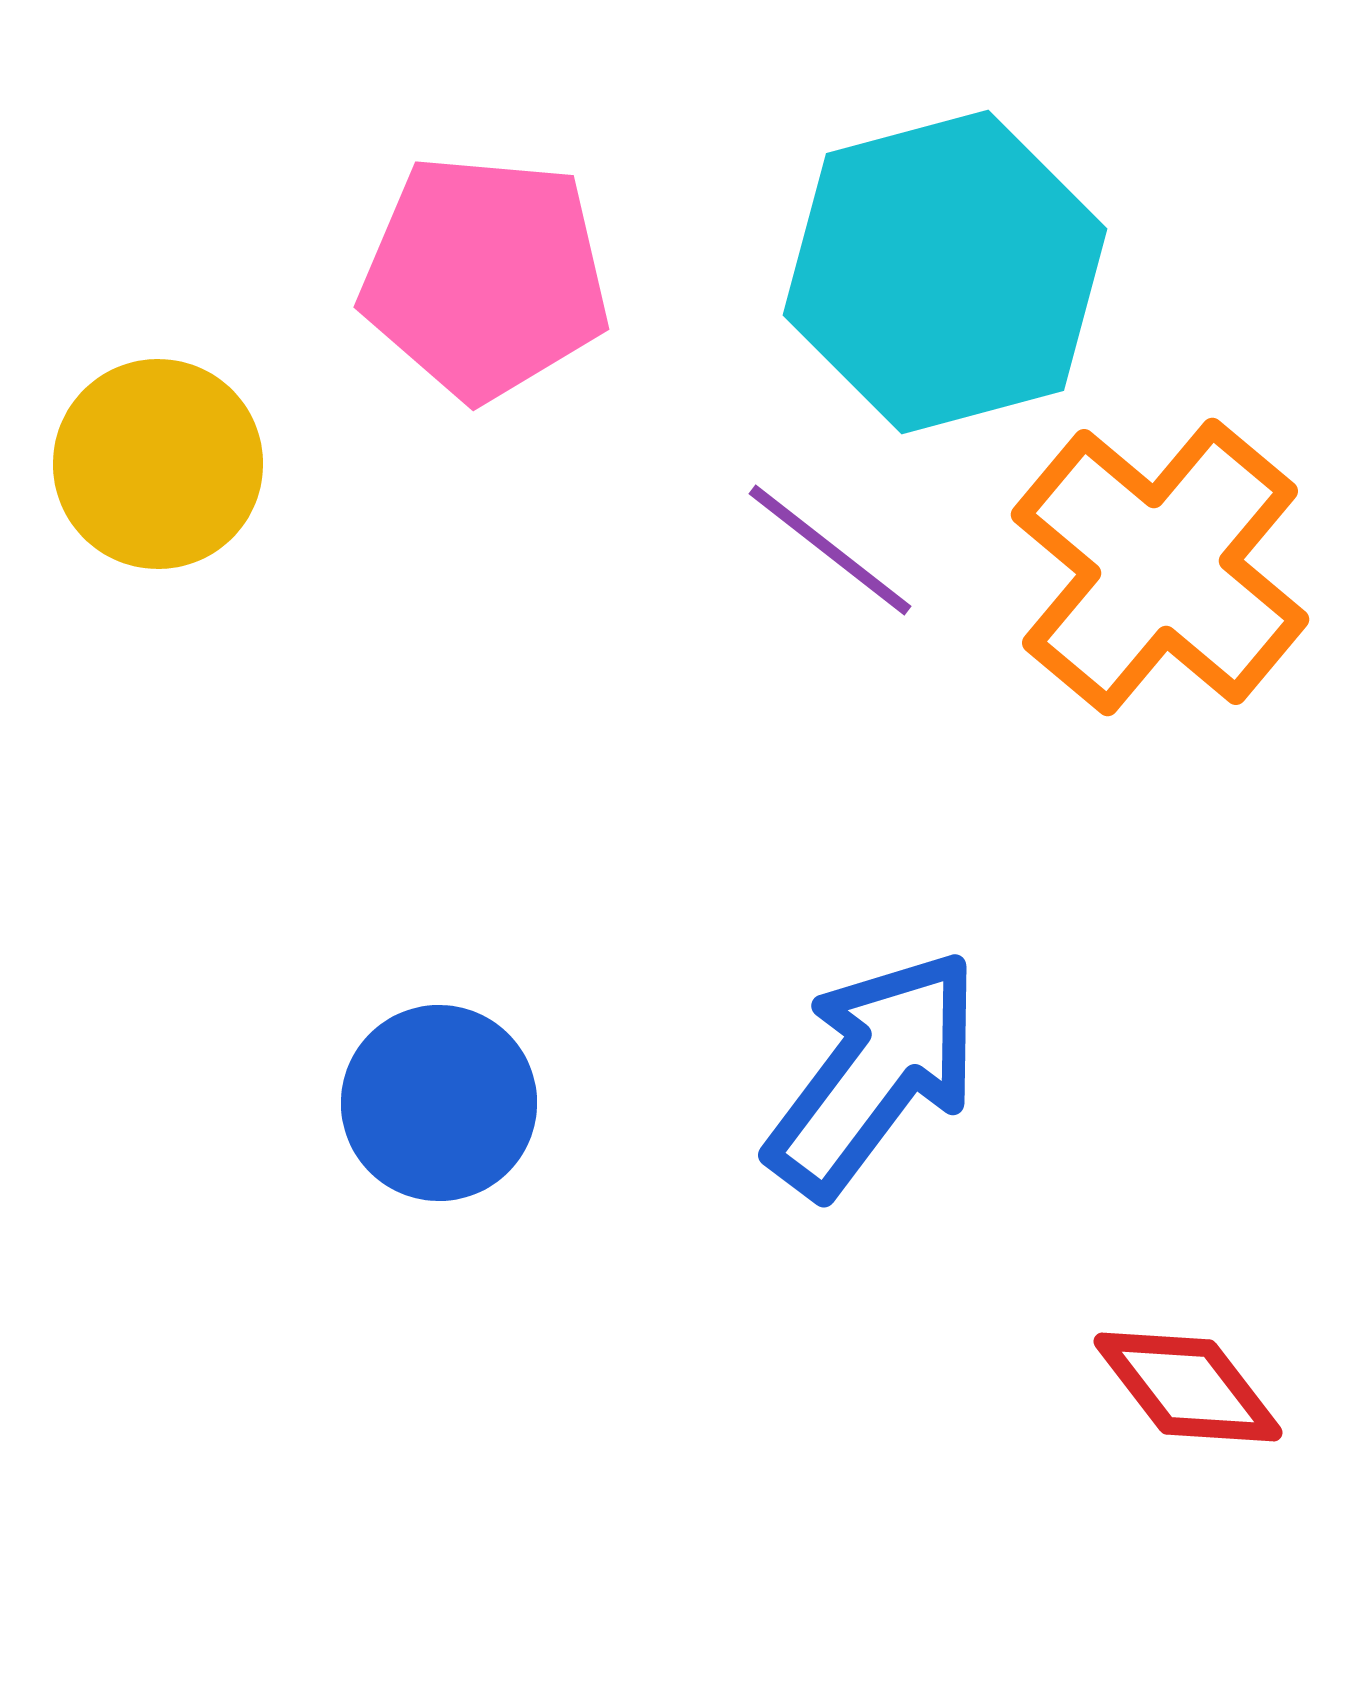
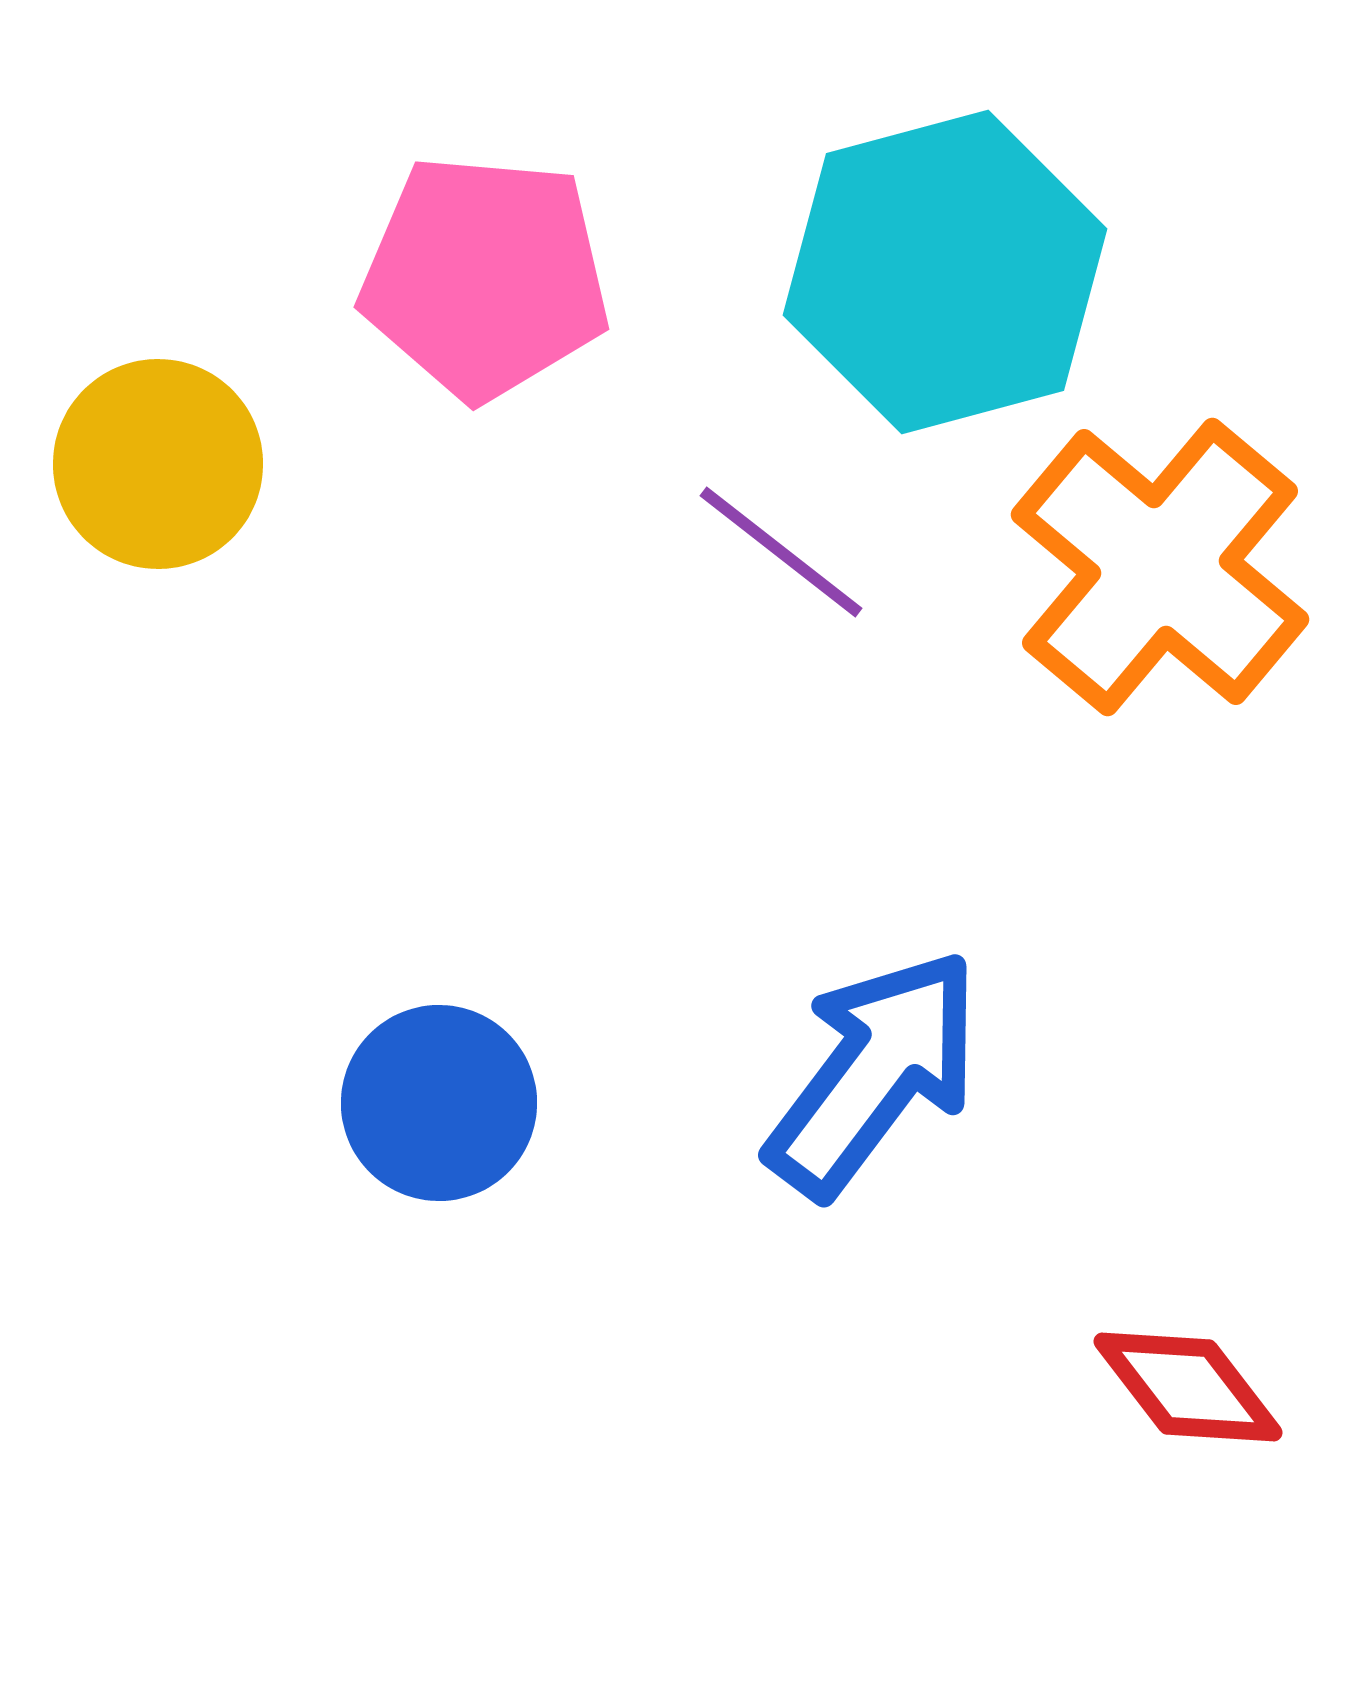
purple line: moved 49 px left, 2 px down
